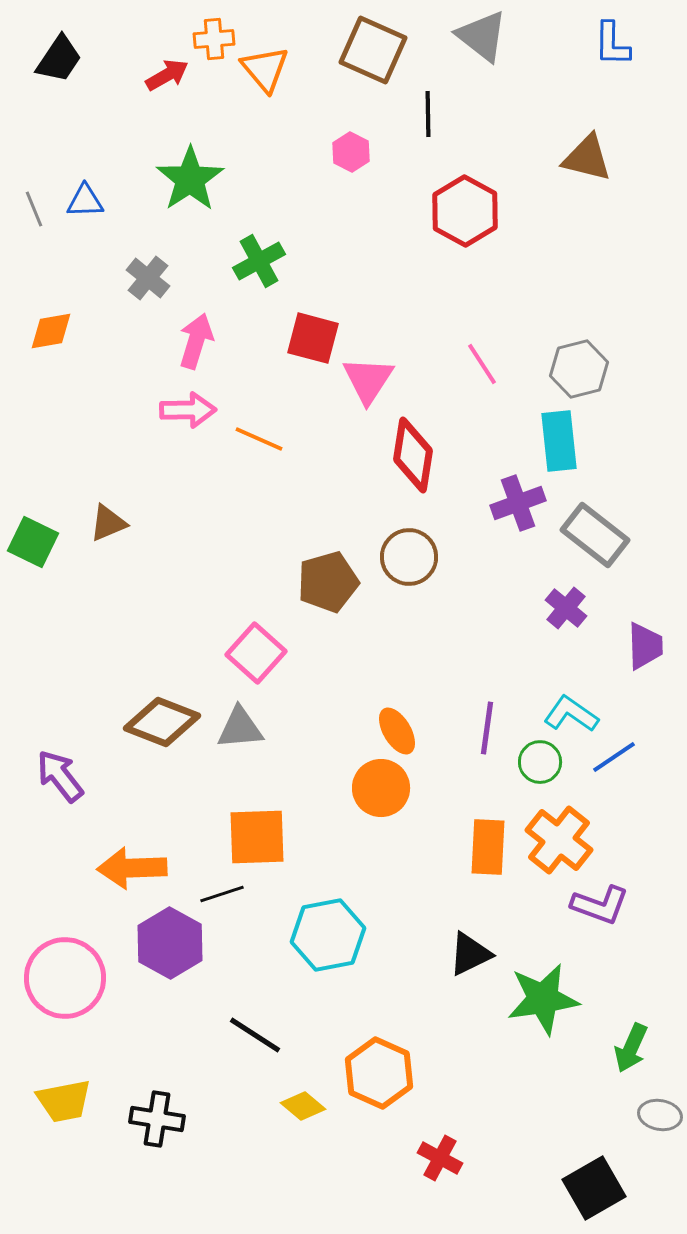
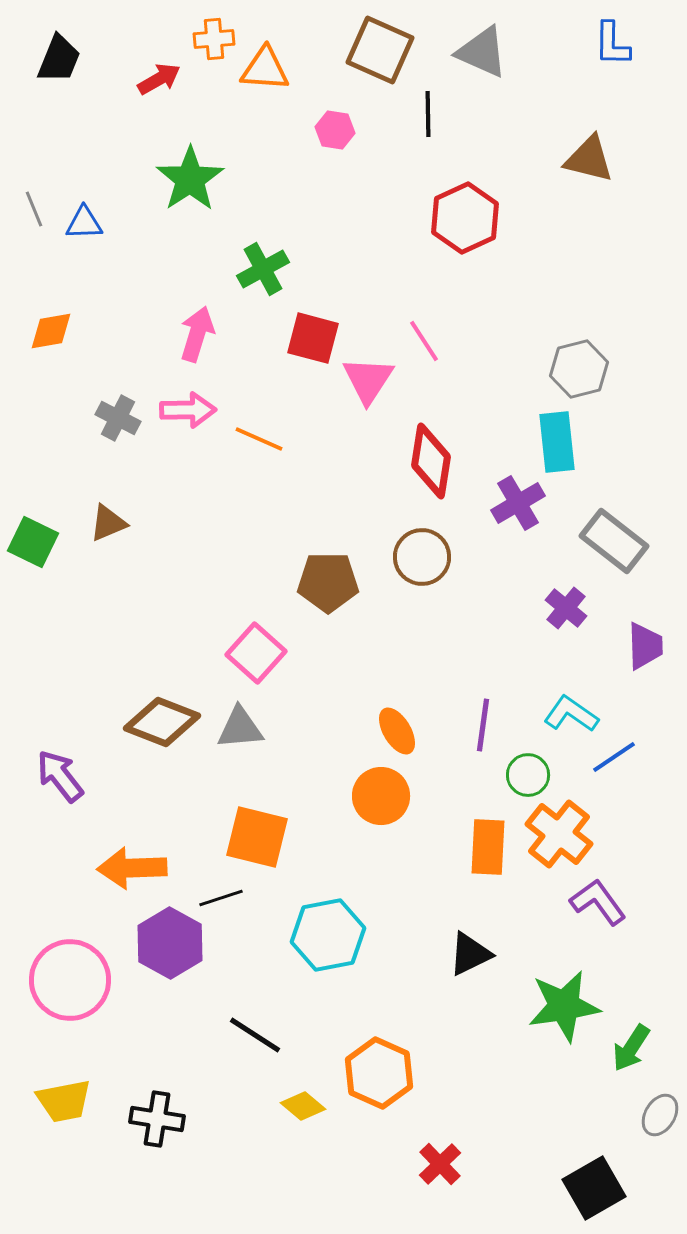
gray triangle at (482, 36): moved 16 px down; rotated 14 degrees counterclockwise
brown square at (373, 50): moved 7 px right
black trapezoid at (59, 59): rotated 12 degrees counterclockwise
orange triangle at (265, 69): rotated 46 degrees counterclockwise
red arrow at (167, 75): moved 8 px left, 4 px down
pink hexagon at (351, 152): moved 16 px left, 22 px up; rotated 18 degrees counterclockwise
brown triangle at (587, 158): moved 2 px right, 1 px down
blue triangle at (85, 201): moved 1 px left, 22 px down
red hexagon at (465, 211): moved 7 px down; rotated 6 degrees clockwise
green cross at (259, 261): moved 4 px right, 8 px down
gray cross at (148, 278): moved 30 px left, 140 px down; rotated 12 degrees counterclockwise
pink arrow at (196, 341): moved 1 px right, 7 px up
pink line at (482, 364): moved 58 px left, 23 px up
cyan rectangle at (559, 441): moved 2 px left, 1 px down
red diamond at (413, 455): moved 18 px right, 6 px down
purple cross at (518, 503): rotated 10 degrees counterclockwise
gray rectangle at (595, 535): moved 19 px right, 6 px down
brown circle at (409, 557): moved 13 px right
brown pentagon at (328, 582): rotated 16 degrees clockwise
purple line at (487, 728): moved 4 px left, 3 px up
green circle at (540, 762): moved 12 px left, 13 px down
orange circle at (381, 788): moved 8 px down
orange square at (257, 837): rotated 16 degrees clockwise
orange cross at (559, 840): moved 6 px up
black line at (222, 894): moved 1 px left, 4 px down
purple L-shape at (600, 905): moved 2 px left, 3 px up; rotated 146 degrees counterclockwise
pink circle at (65, 978): moved 5 px right, 2 px down
green star at (543, 999): moved 21 px right, 7 px down
green arrow at (631, 1048): rotated 9 degrees clockwise
gray ellipse at (660, 1115): rotated 69 degrees counterclockwise
red cross at (440, 1158): moved 6 px down; rotated 18 degrees clockwise
